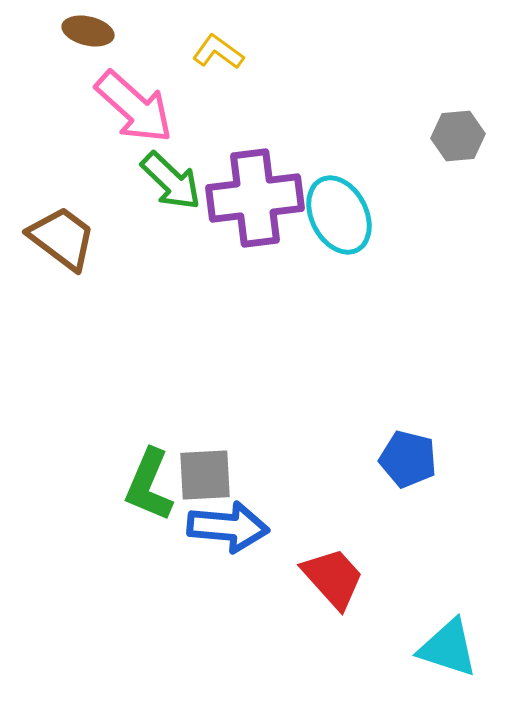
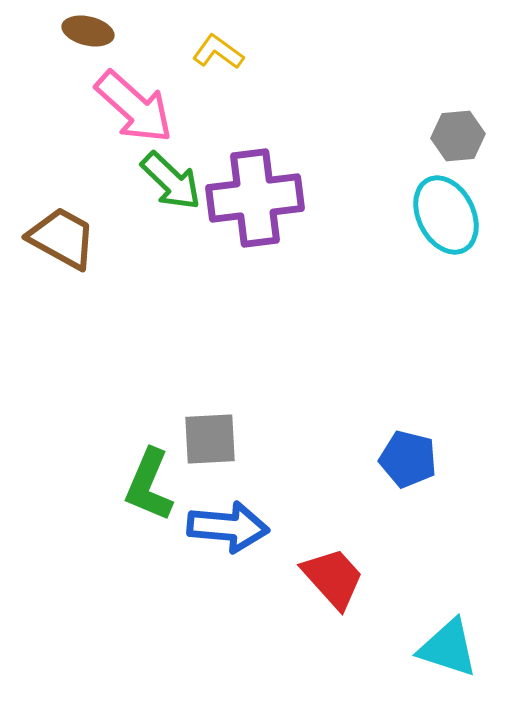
cyan ellipse: moved 107 px right
brown trapezoid: rotated 8 degrees counterclockwise
gray square: moved 5 px right, 36 px up
